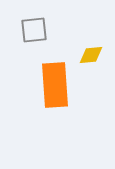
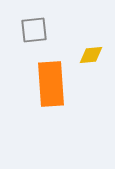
orange rectangle: moved 4 px left, 1 px up
